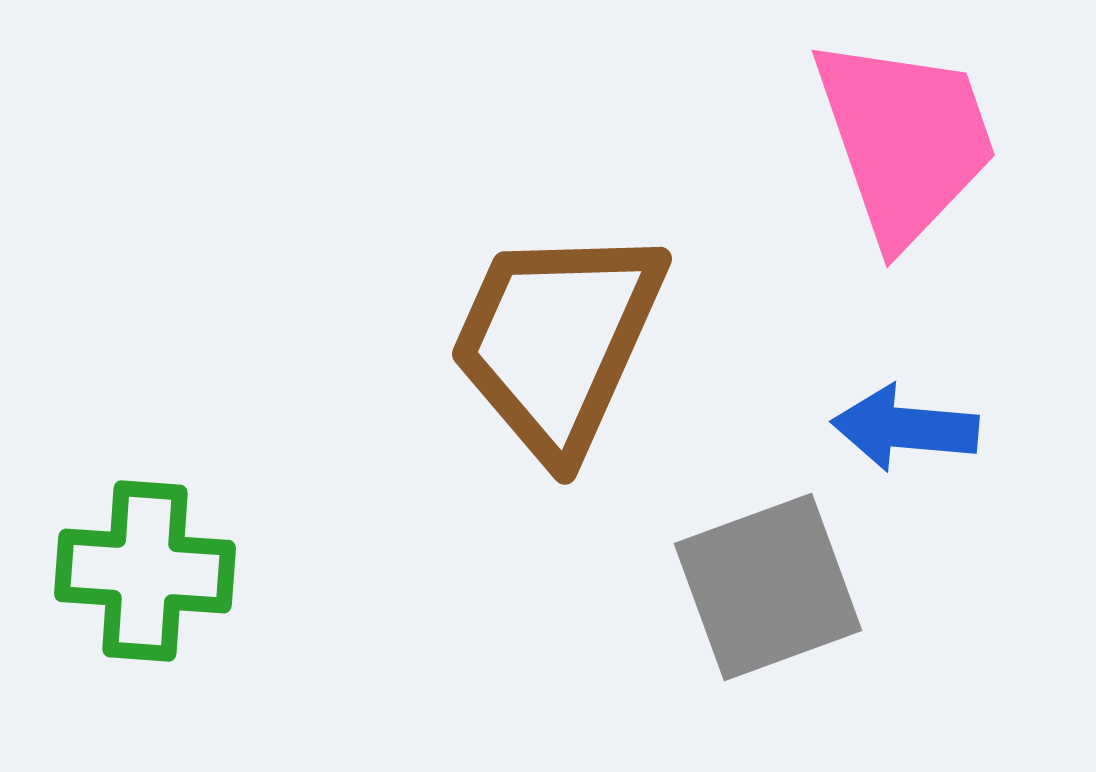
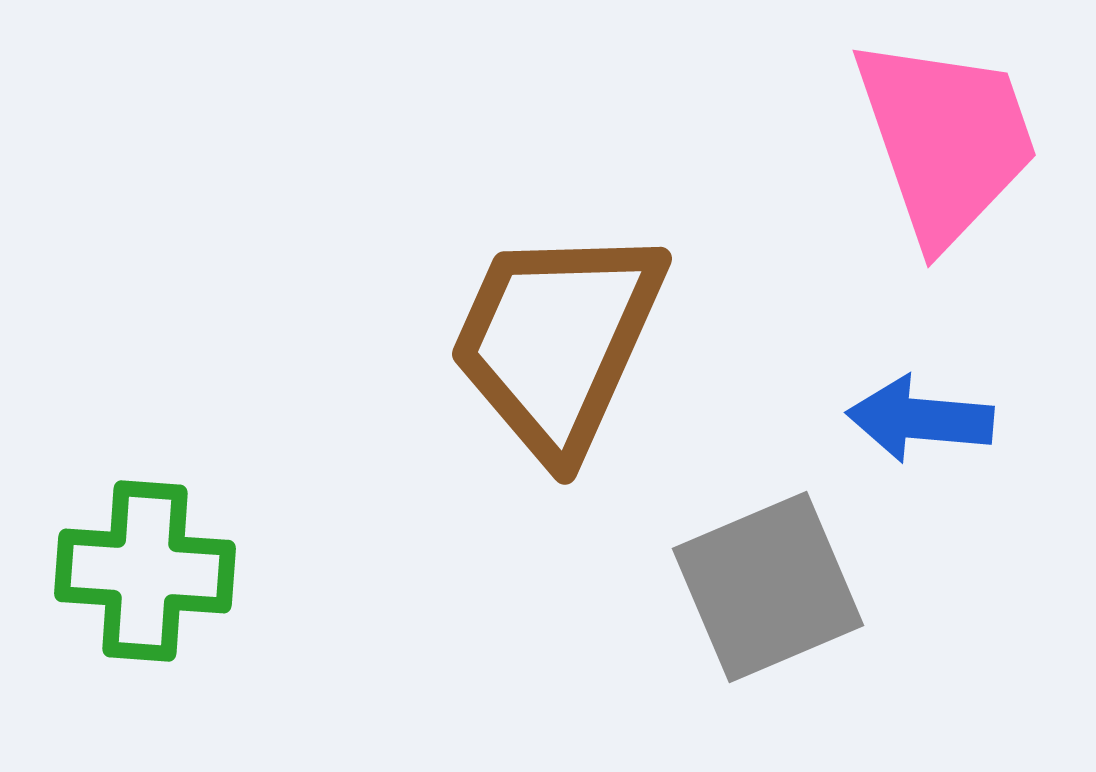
pink trapezoid: moved 41 px right
blue arrow: moved 15 px right, 9 px up
gray square: rotated 3 degrees counterclockwise
